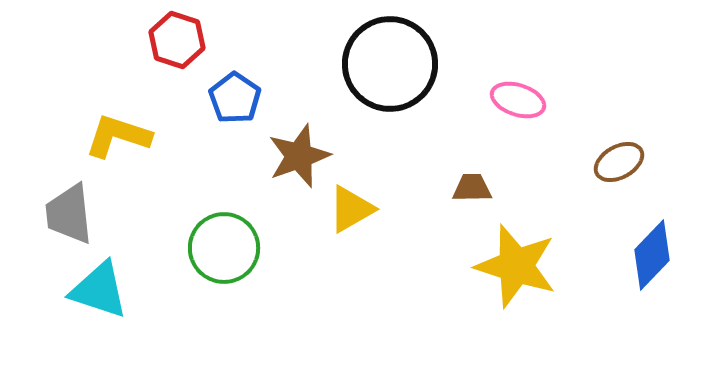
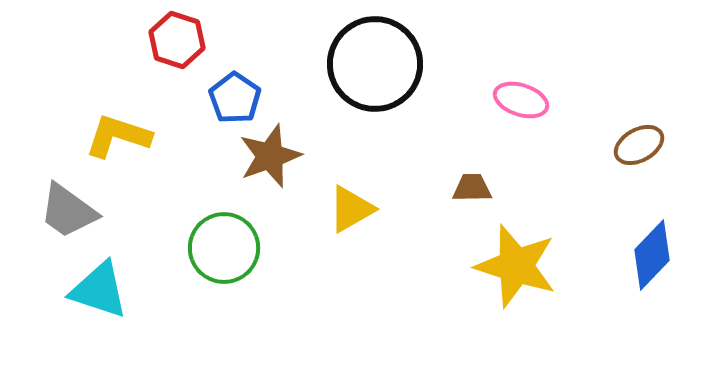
black circle: moved 15 px left
pink ellipse: moved 3 px right
brown star: moved 29 px left
brown ellipse: moved 20 px right, 17 px up
gray trapezoid: moved 1 px left, 3 px up; rotated 48 degrees counterclockwise
